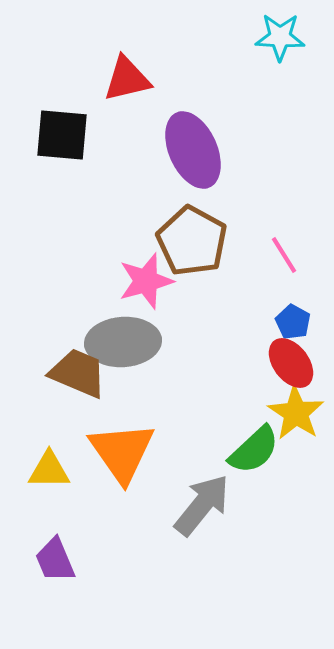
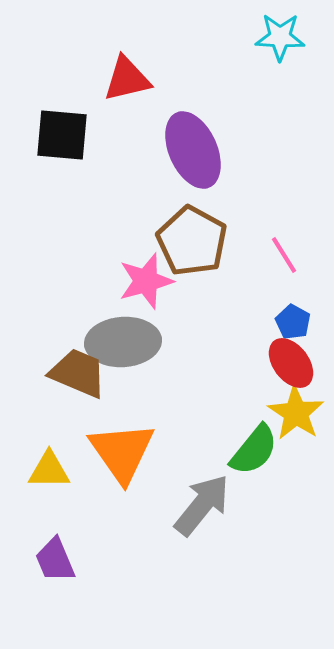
green semicircle: rotated 8 degrees counterclockwise
